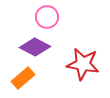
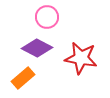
purple diamond: moved 2 px right, 1 px down
red star: moved 2 px left, 6 px up
